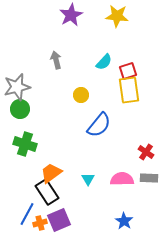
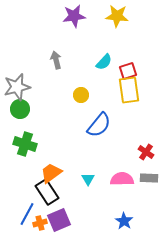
purple star: moved 3 px right, 1 px down; rotated 20 degrees clockwise
